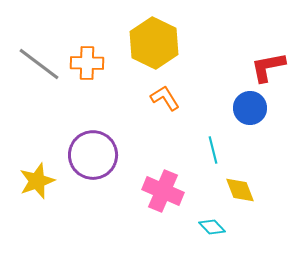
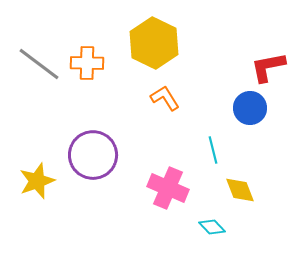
pink cross: moved 5 px right, 3 px up
